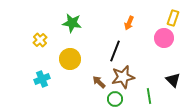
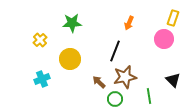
green star: rotated 12 degrees counterclockwise
pink circle: moved 1 px down
brown star: moved 2 px right
